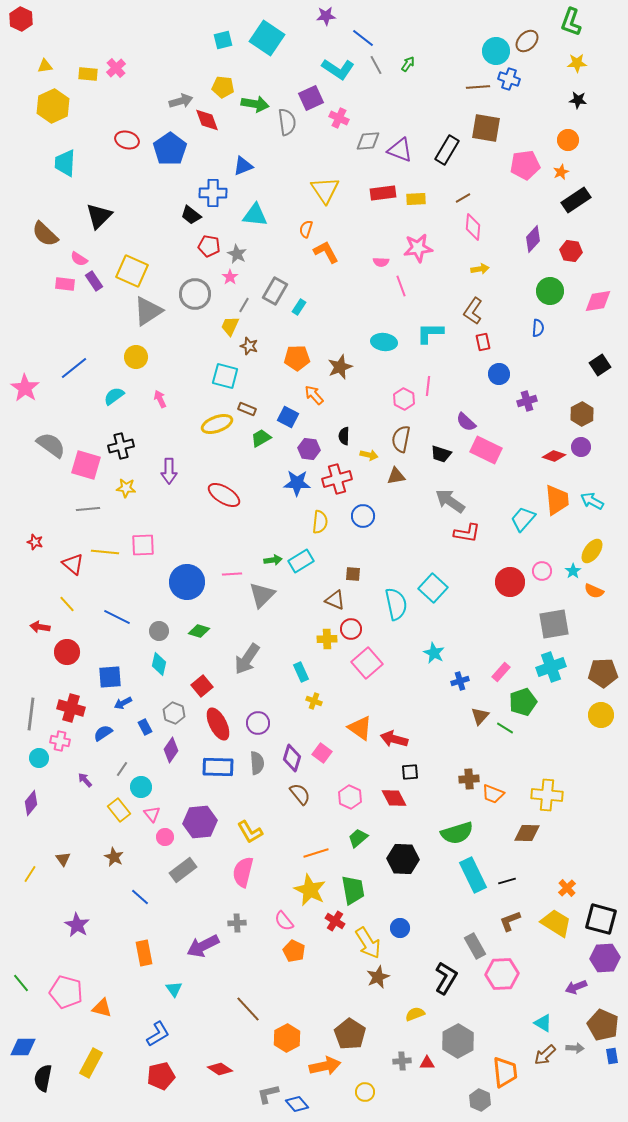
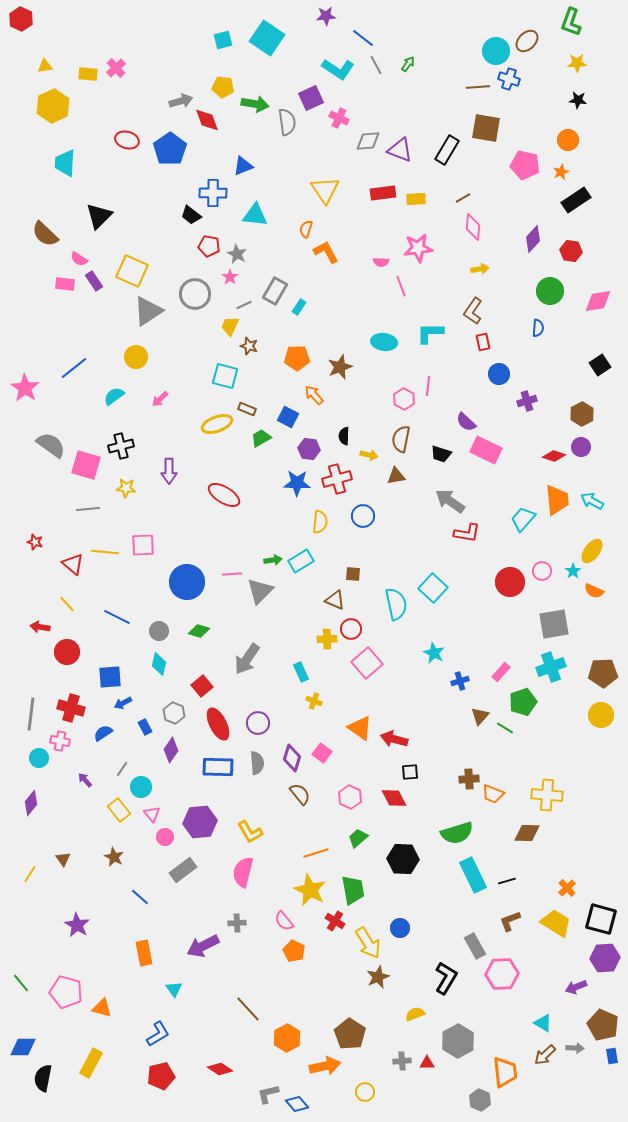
pink pentagon at (525, 165): rotated 20 degrees clockwise
gray line at (244, 305): rotated 35 degrees clockwise
pink arrow at (160, 399): rotated 108 degrees counterclockwise
gray triangle at (262, 595): moved 2 px left, 4 px up
